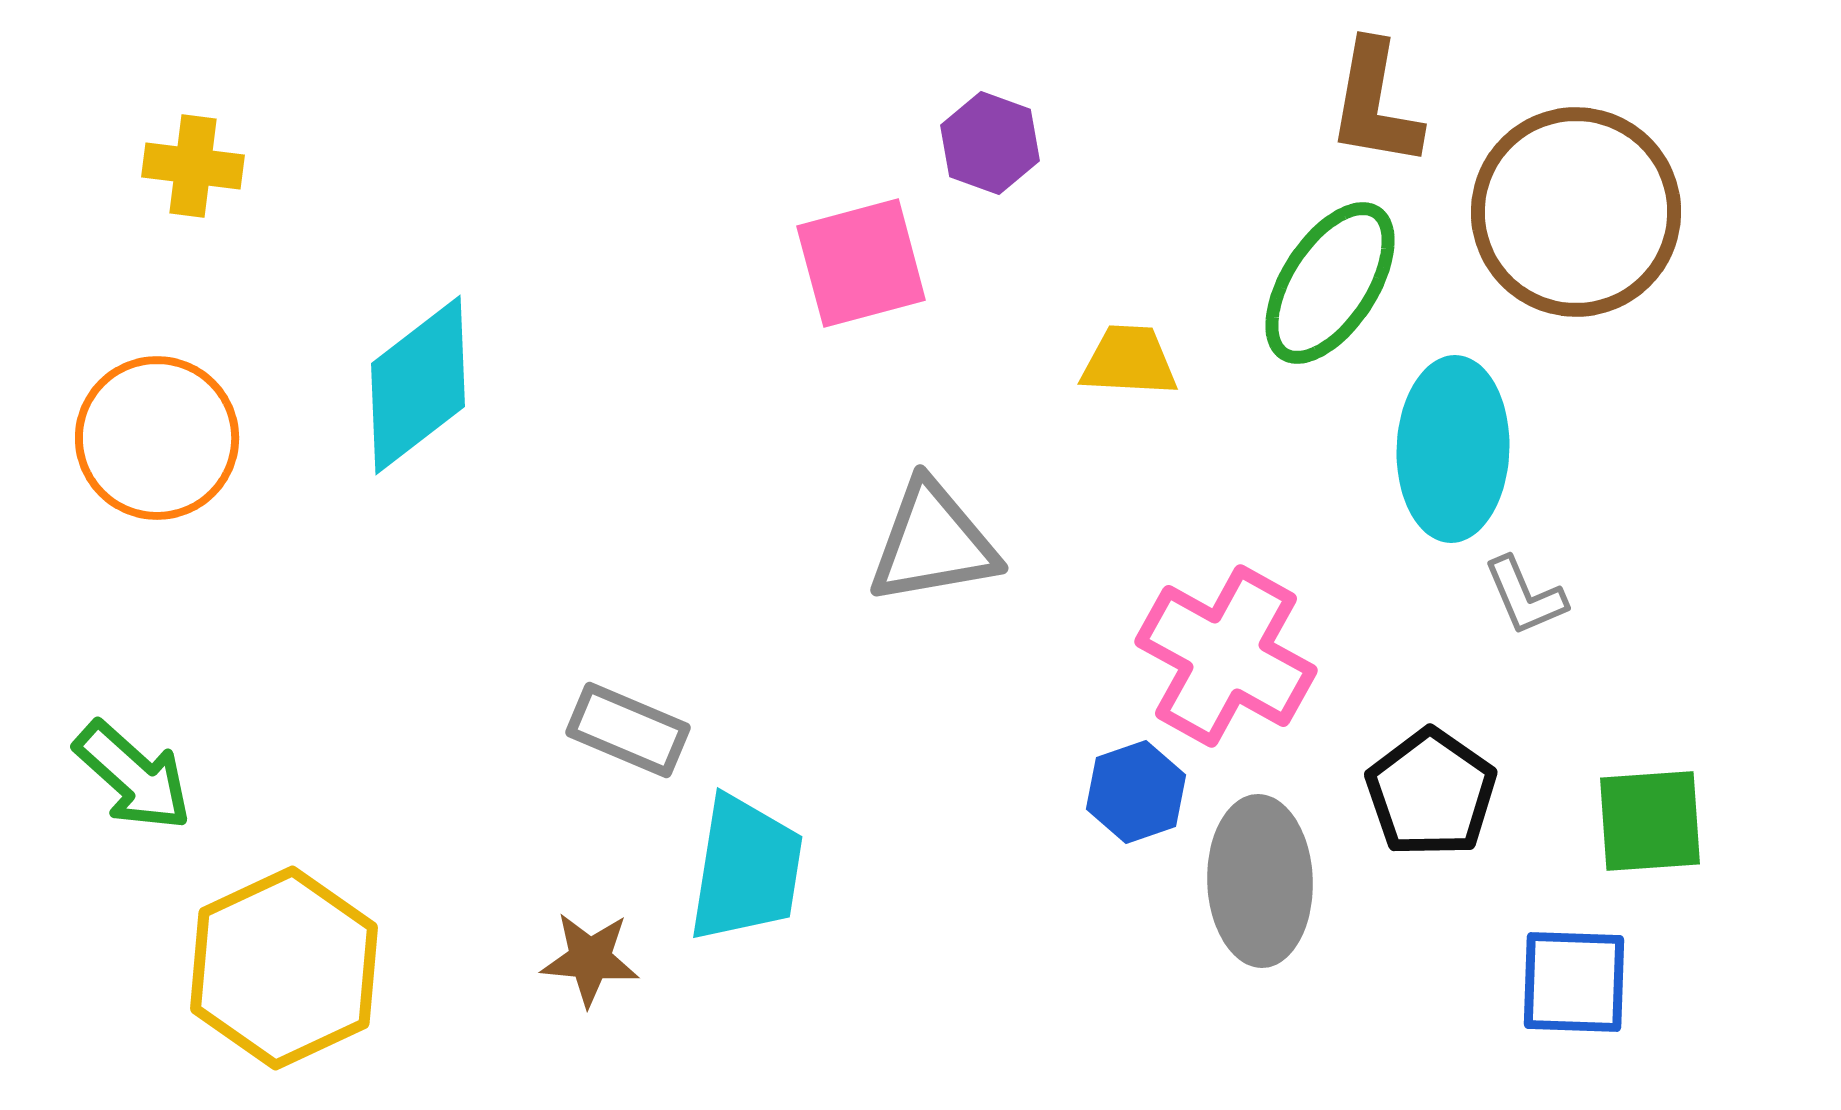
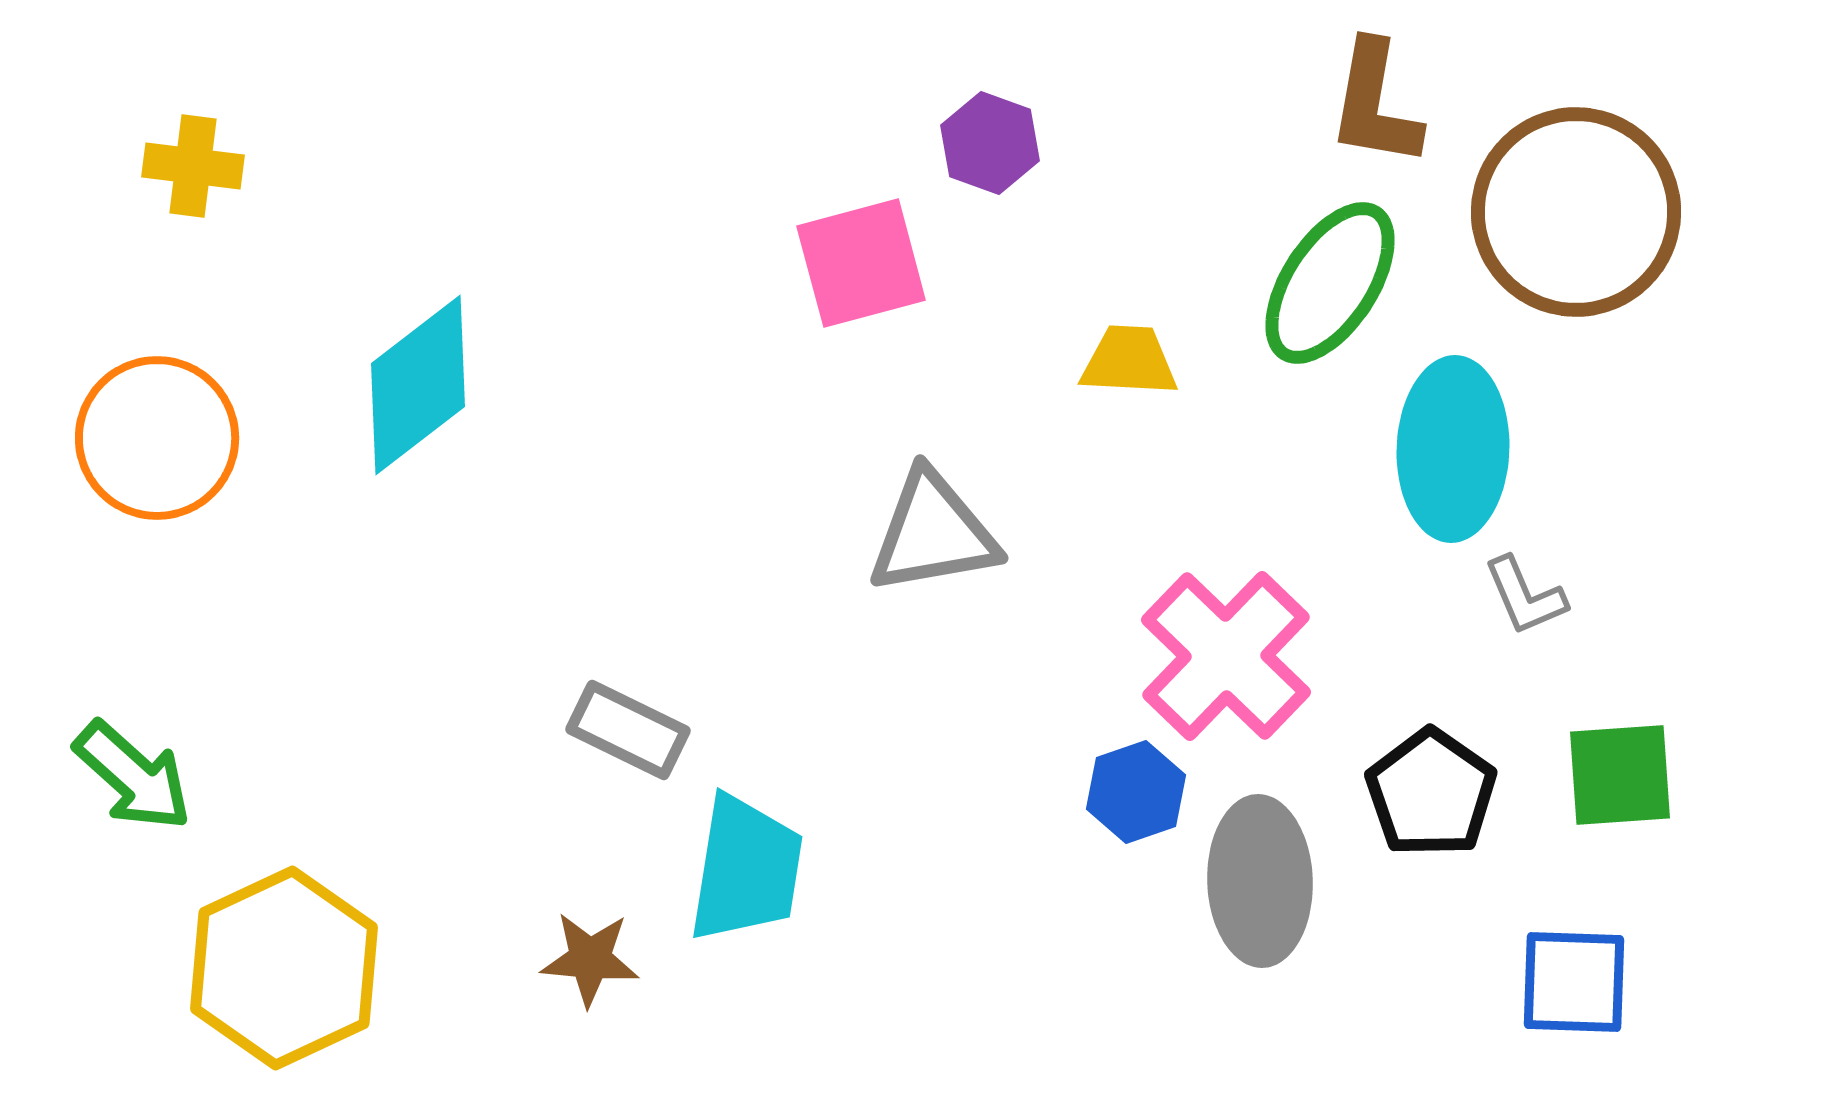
gray triangle: moved 10 px up
pink cross: rotated 15 degrees clockwise
gray rectangle: rotated 3 degrees clockwise
green square: moved 30 px left, 46 px up
